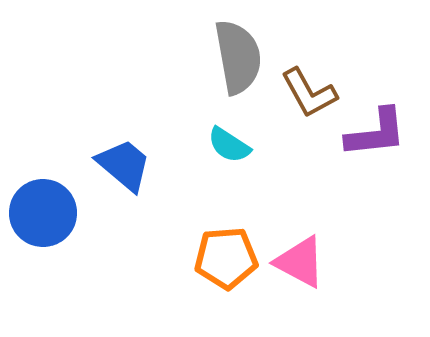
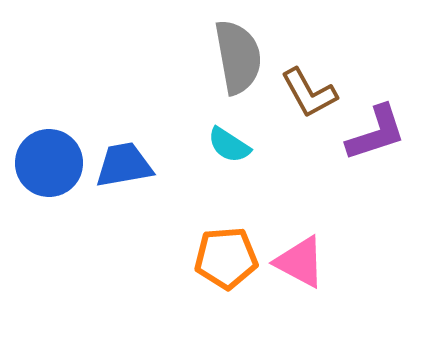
purple L-shape: rotated 12 degrees counterclockwise
blue trapezoid: rotated 50 degrees counterclockwise
blue circle: moved 6 px right, 50 px up
